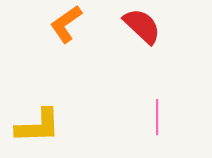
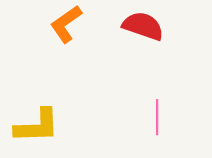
red semicircle: moved 1 px right; rotated 24 degrees counterclockwise
yellow L-shape: moved 1 px left
